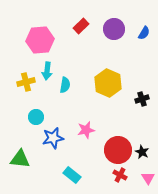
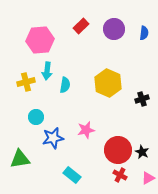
blue semicircle: rotated 24 degrees counterclockwise
green triangle: rotated 15 degrees counterclockwise
pink triangle: rotated 32 degrees clockwise
